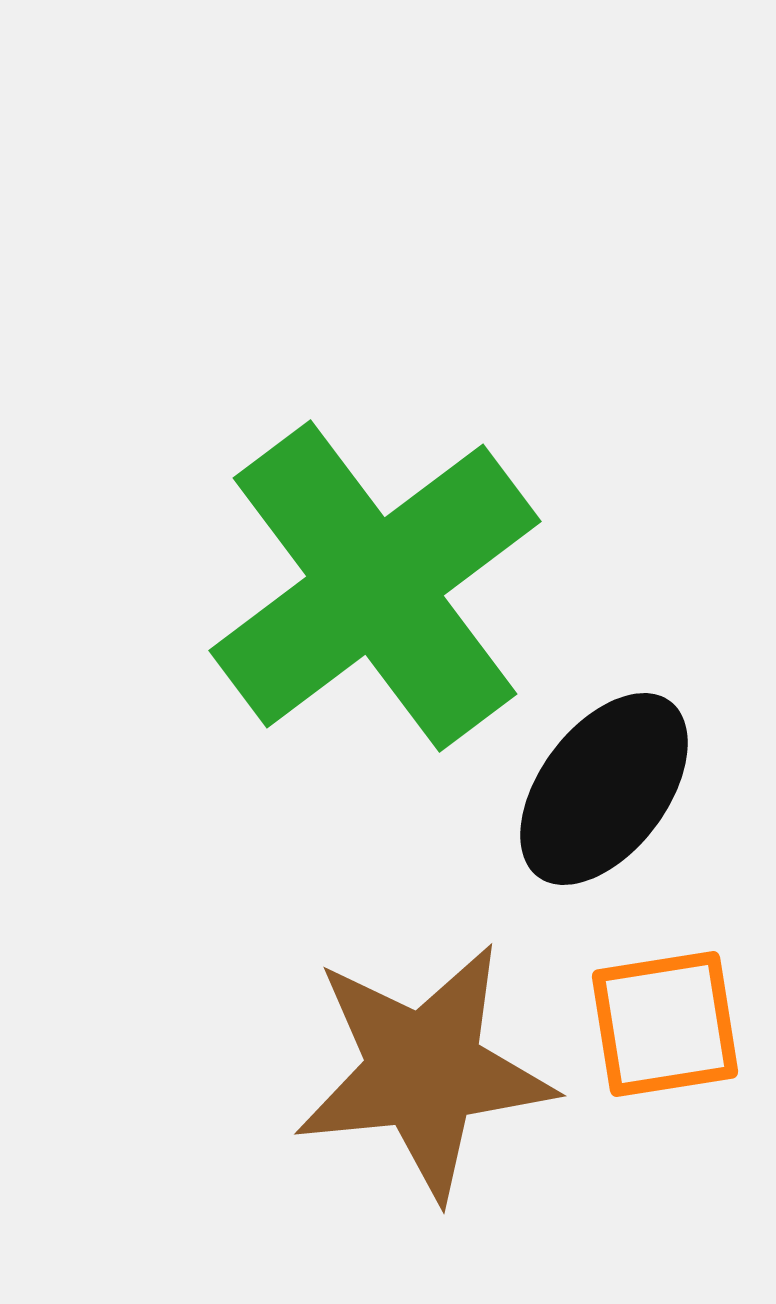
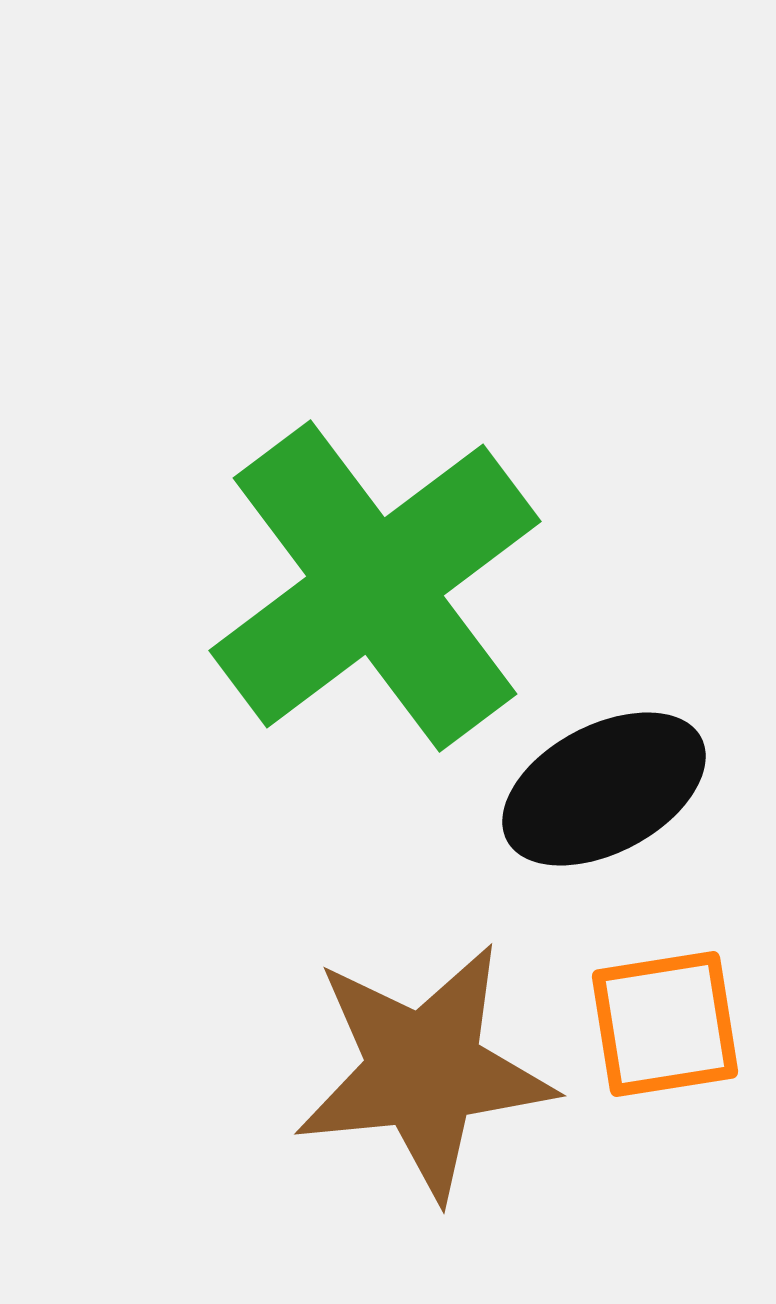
black ellipse: rotated 25 degrees clockwise
